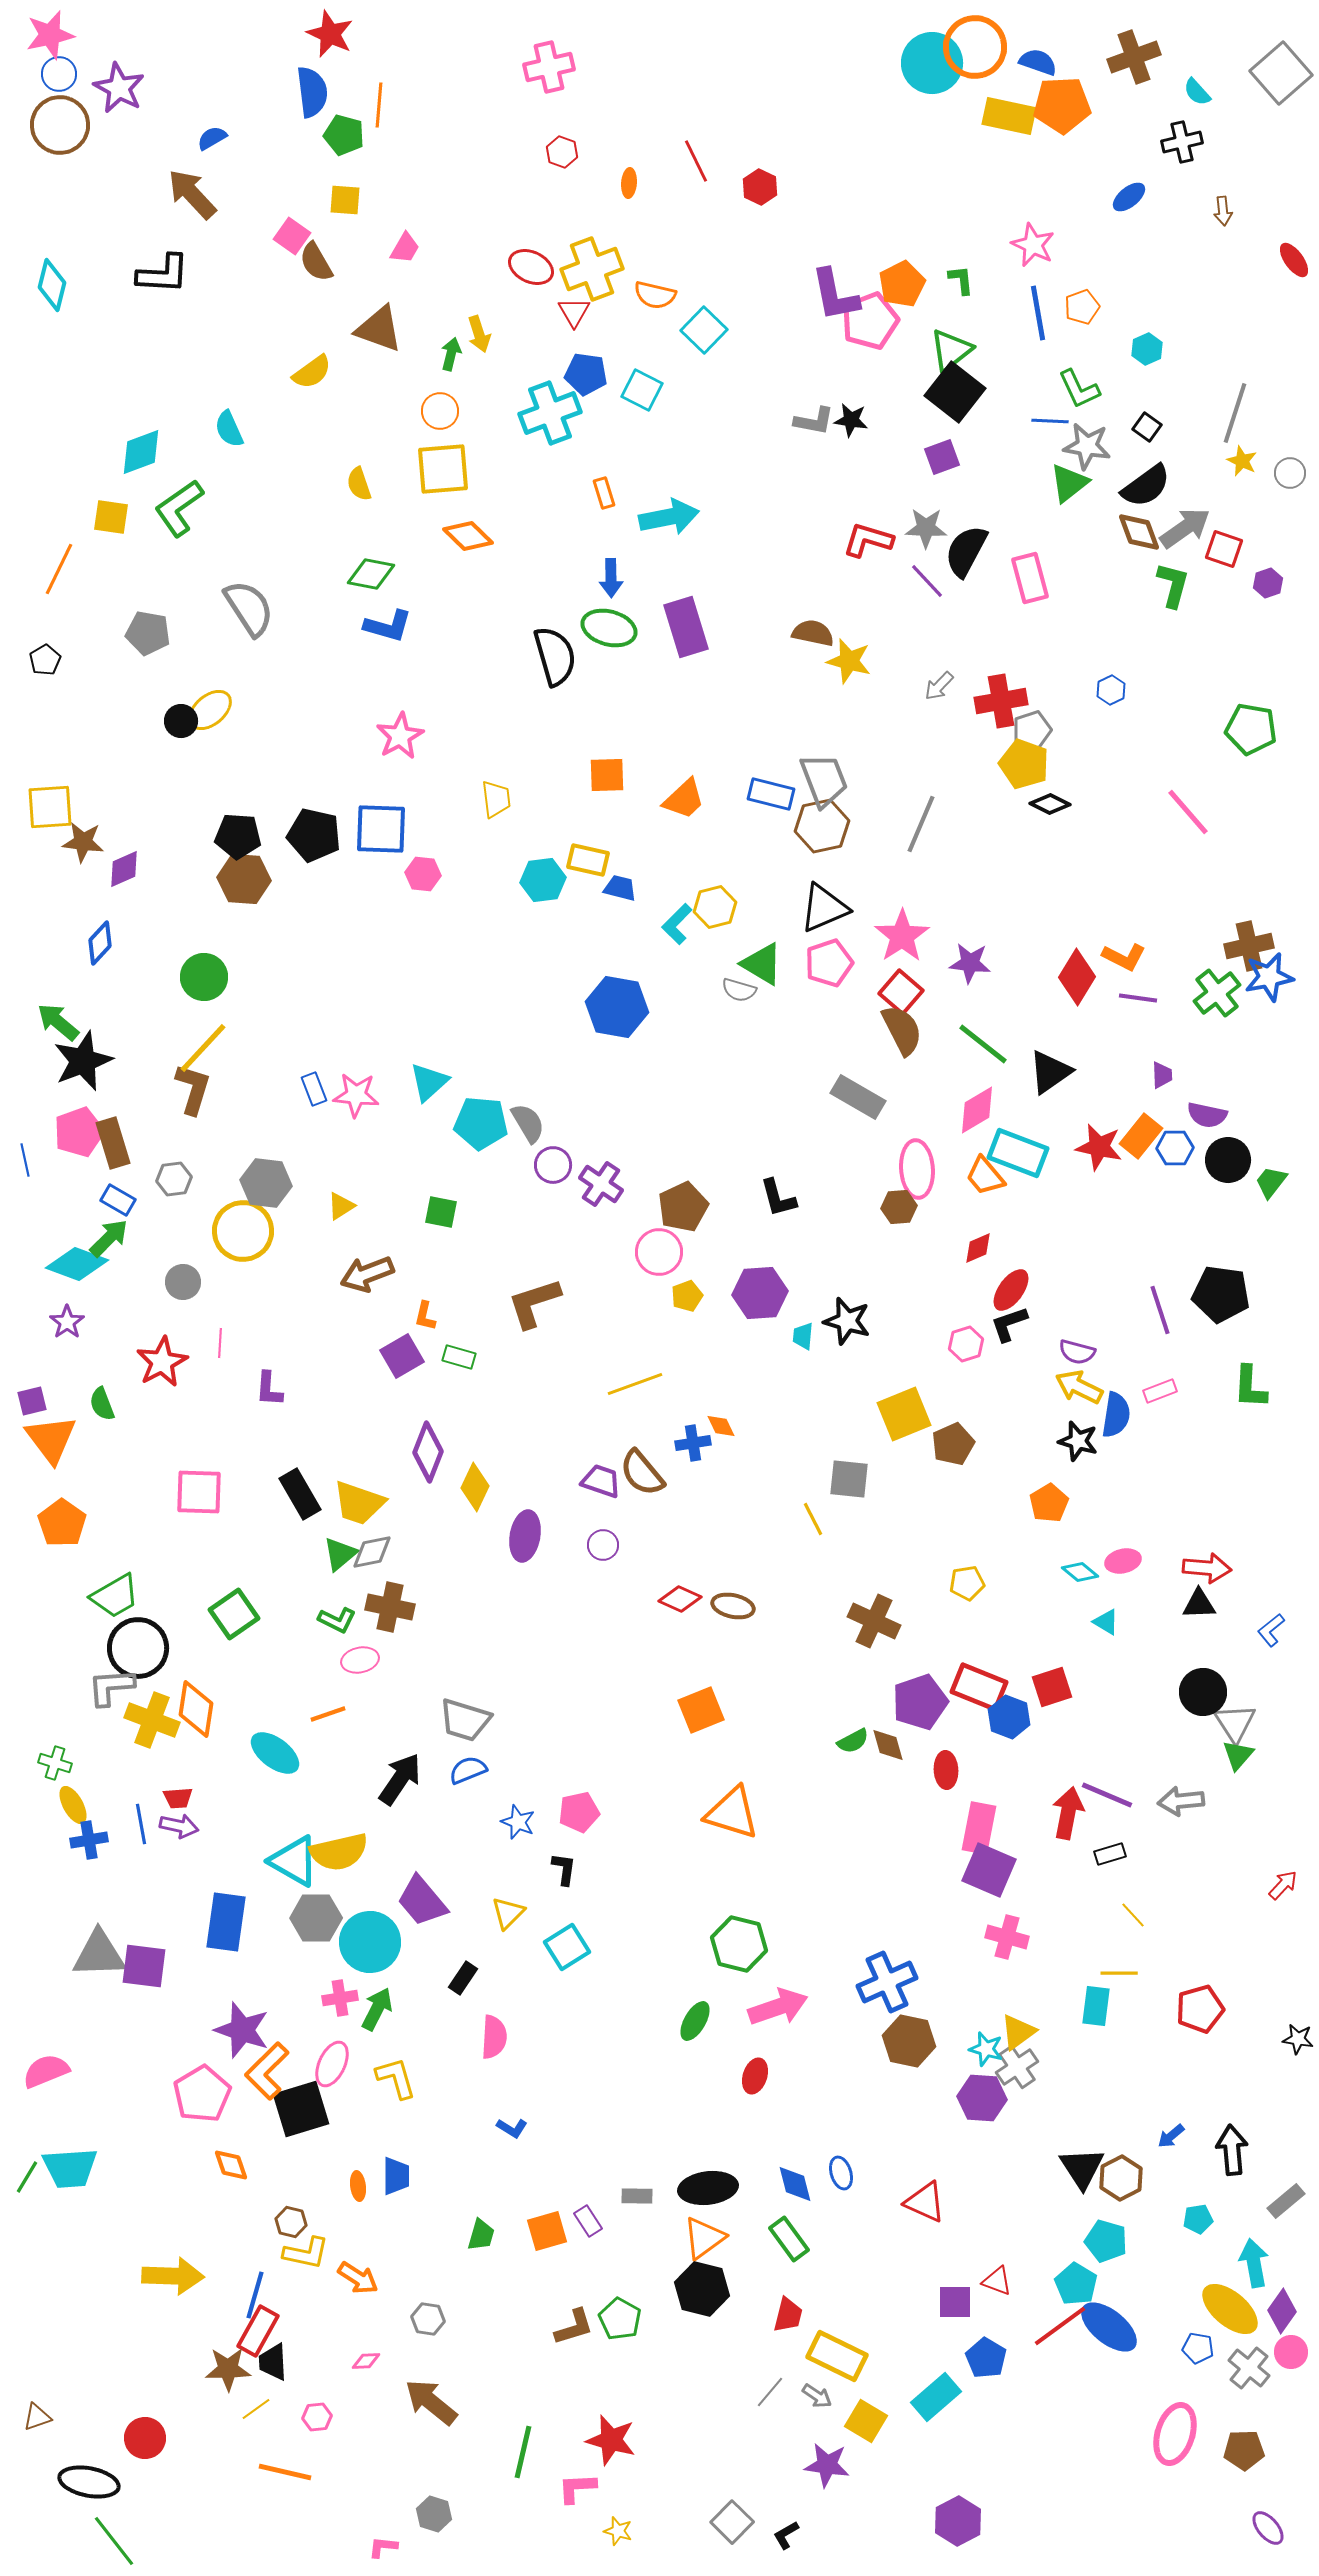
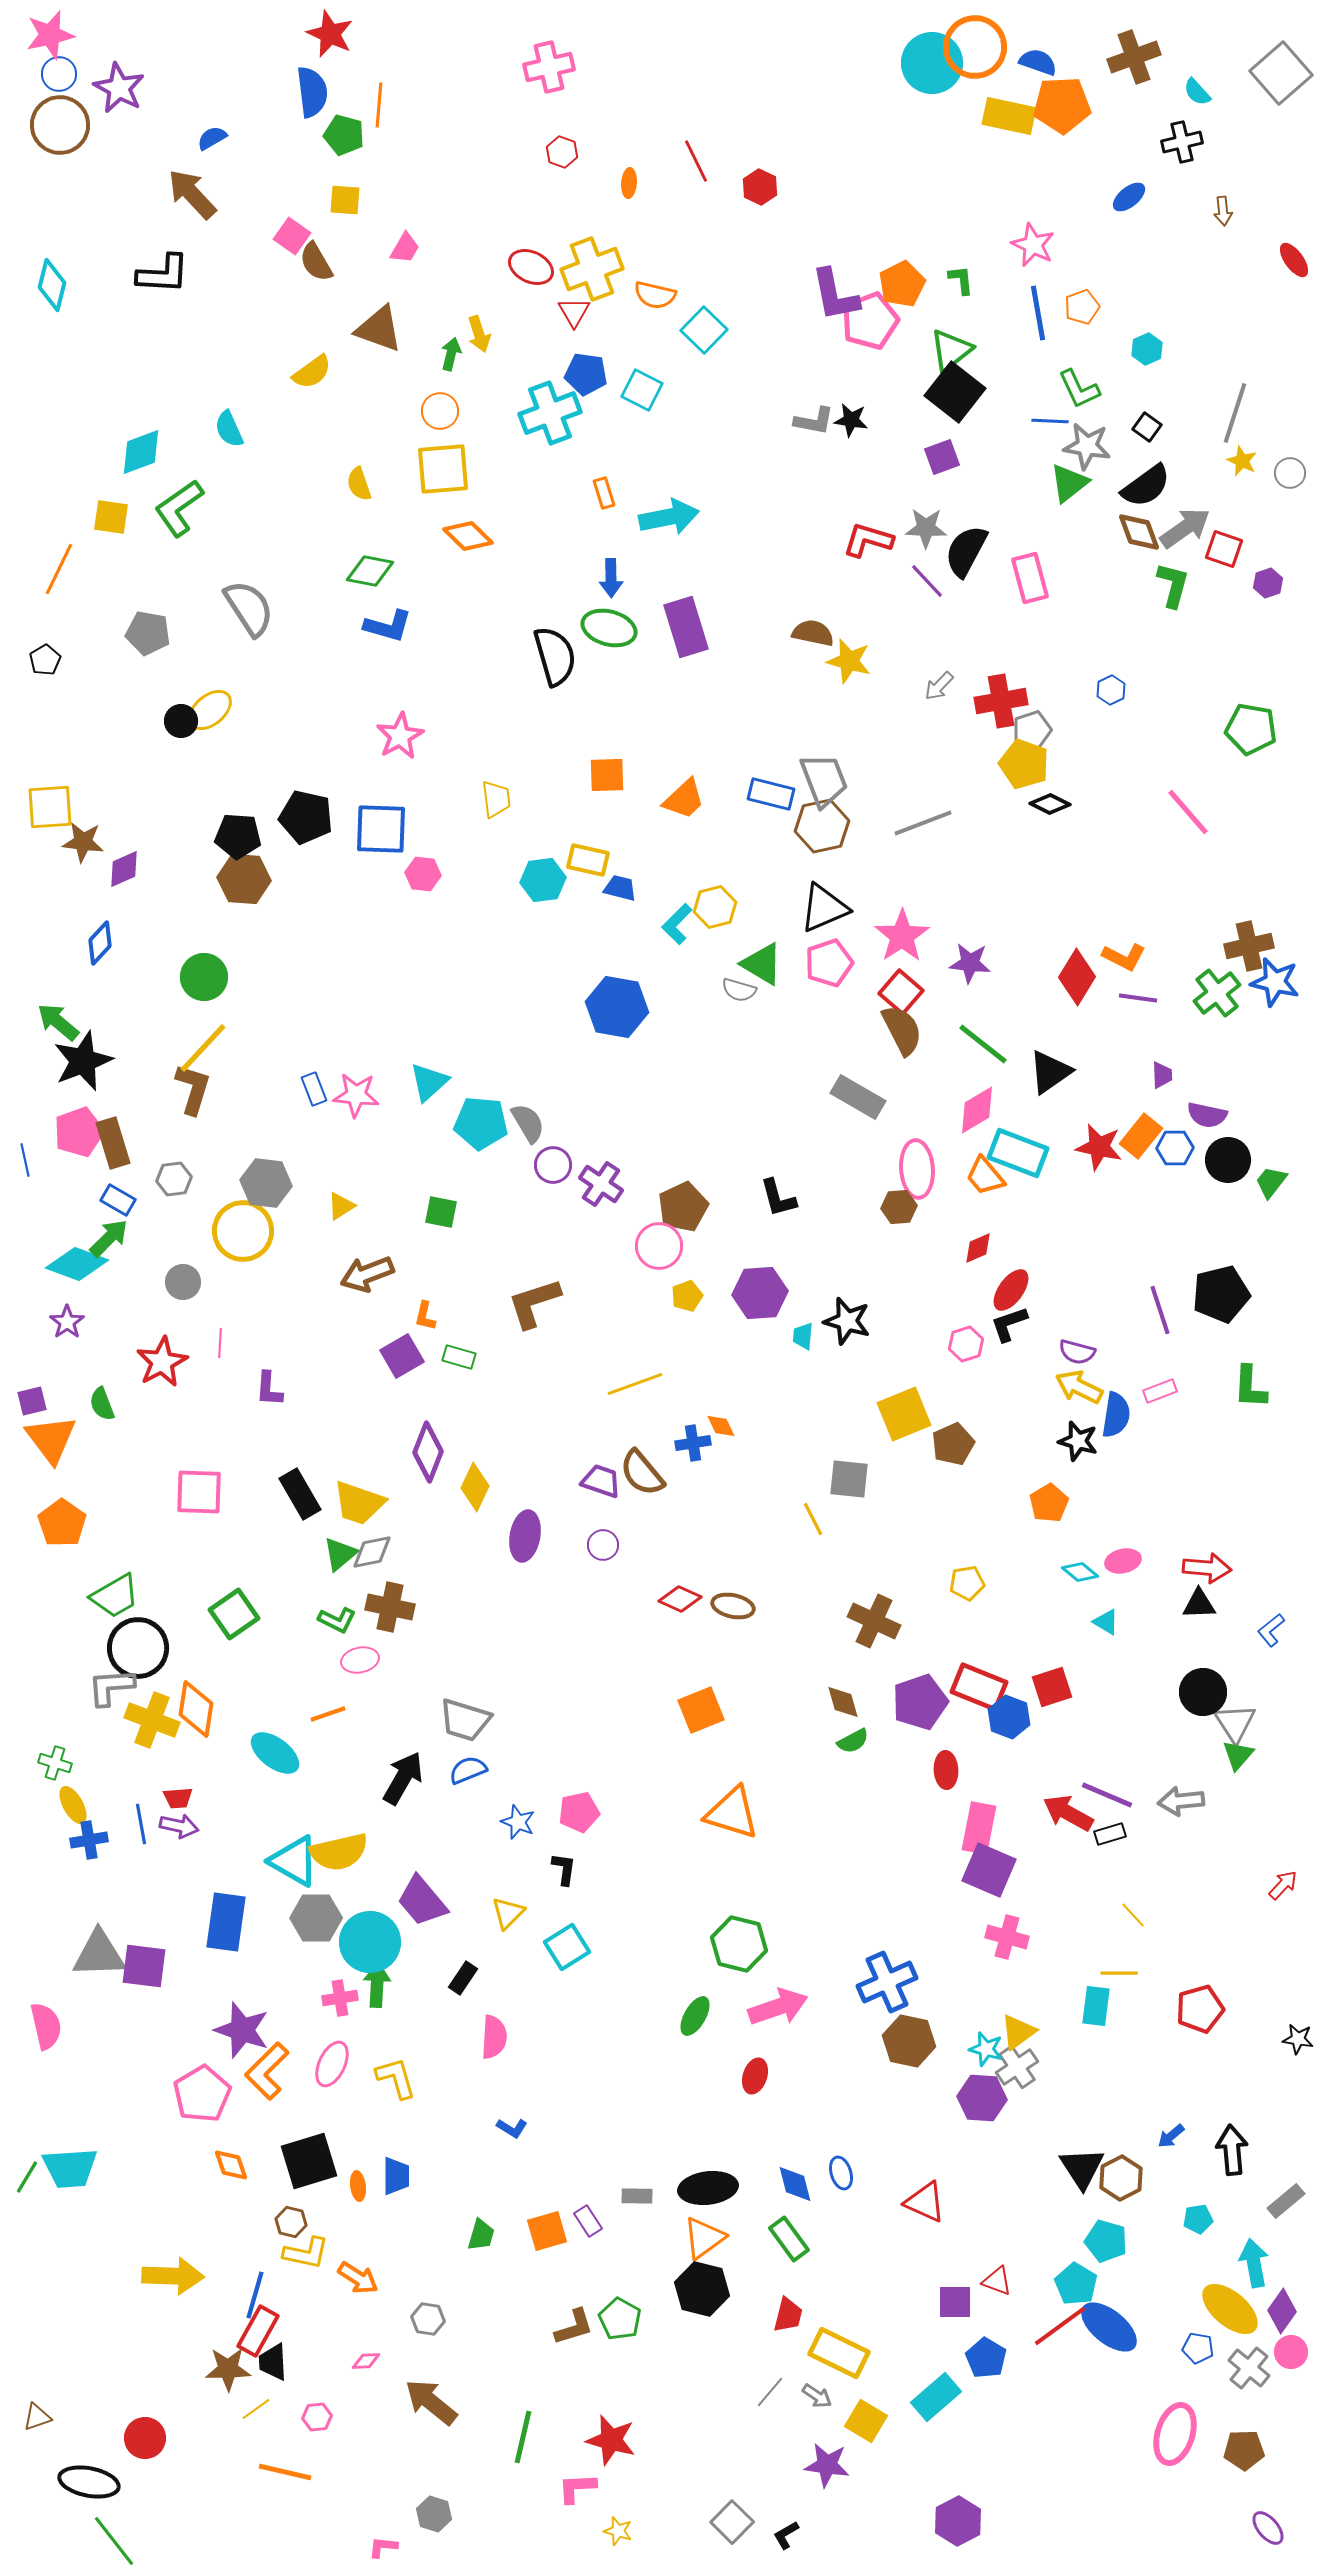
green diamond at (371, 574): moved 1 px left, 3 px up
gray line at (921, 824): moved 2 px right, 1 px up; rotated 46 degrees clockwise
black pentagon at (314, 835): moved 8 px left, 18 px up
blue star at (1269, 977): moved 6 px right, 5 px down; rotated 24 degrees clockwise
pink circle at (659, 1252): moved 6 px up
black pentagon at (1221, 1294): rotated 22 degrees counterclockwise
brown diamond at (888, 1745): moved 45 px left, 43 px up
black arrow at (400, 1779): moved 3 px right, 1 px up; rotated 4 degrees counterclockwise
red arrow at (1068, 1813): rotated 72 degrees counterclockwise
black rectangle at (1110, 1854): moved 20 px up
green arrow at (377, 2009): moved 24 px up; rotated 24 degrees counterclockwise
green ellipse at (695, 2021): moved 5 px up
pink semicircle at (46, 2071): moved 45 px up; rotated 99 degrees clockwise
black square at (301, 2109): moved 8 px right, 52 px down
yellow rectangle at (837, 2356): moved 2 px right, 3 px up
green line at (523, 2452): moved 15 px up
